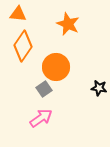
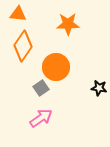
orange star: rotated 25 degrees counterclockwise
gray square: moved 3 px left, 1 px up
